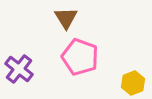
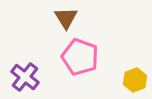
purple cross: moved 6 px right, 8 px down
yellow hexagon: moved 2 px right, 3 px up
